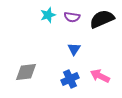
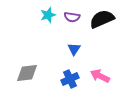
gray diamond: moved 1 px right, 1 px down
